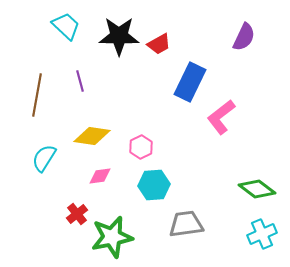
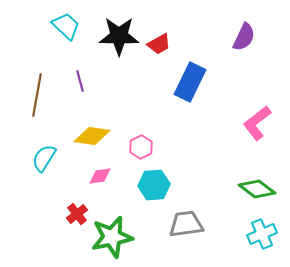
pink L-shape: moved 36 px right, 6 px down
